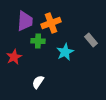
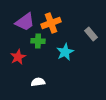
purple trapezoid: moved 1 px down; rotated 50 degrees clockwise
gray rectangle: moved 6 px up
red star: moved 4 px right
white semicircle: rotated 48 degrees clockwise
